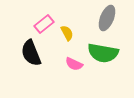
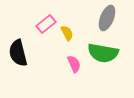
pink rectangle: moved 2 px right
black semicircle: moved 13 px left; rotated 8 degrees clockwise
pink semicircle: rotated 138 degrees counterclockwise
